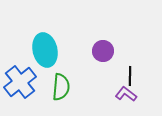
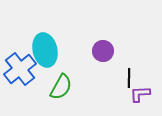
black line: moved 1 px left, 2 px down
blue cross: moved 13 px up
green semicircle: rotated 24 degrees clockwise
purple L-shape: moved 14 px right; rotated 40 degrees counterclockwise
